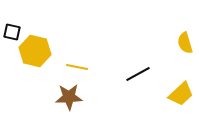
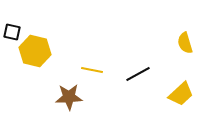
yellow line: moved 15 px right, 3 px down
